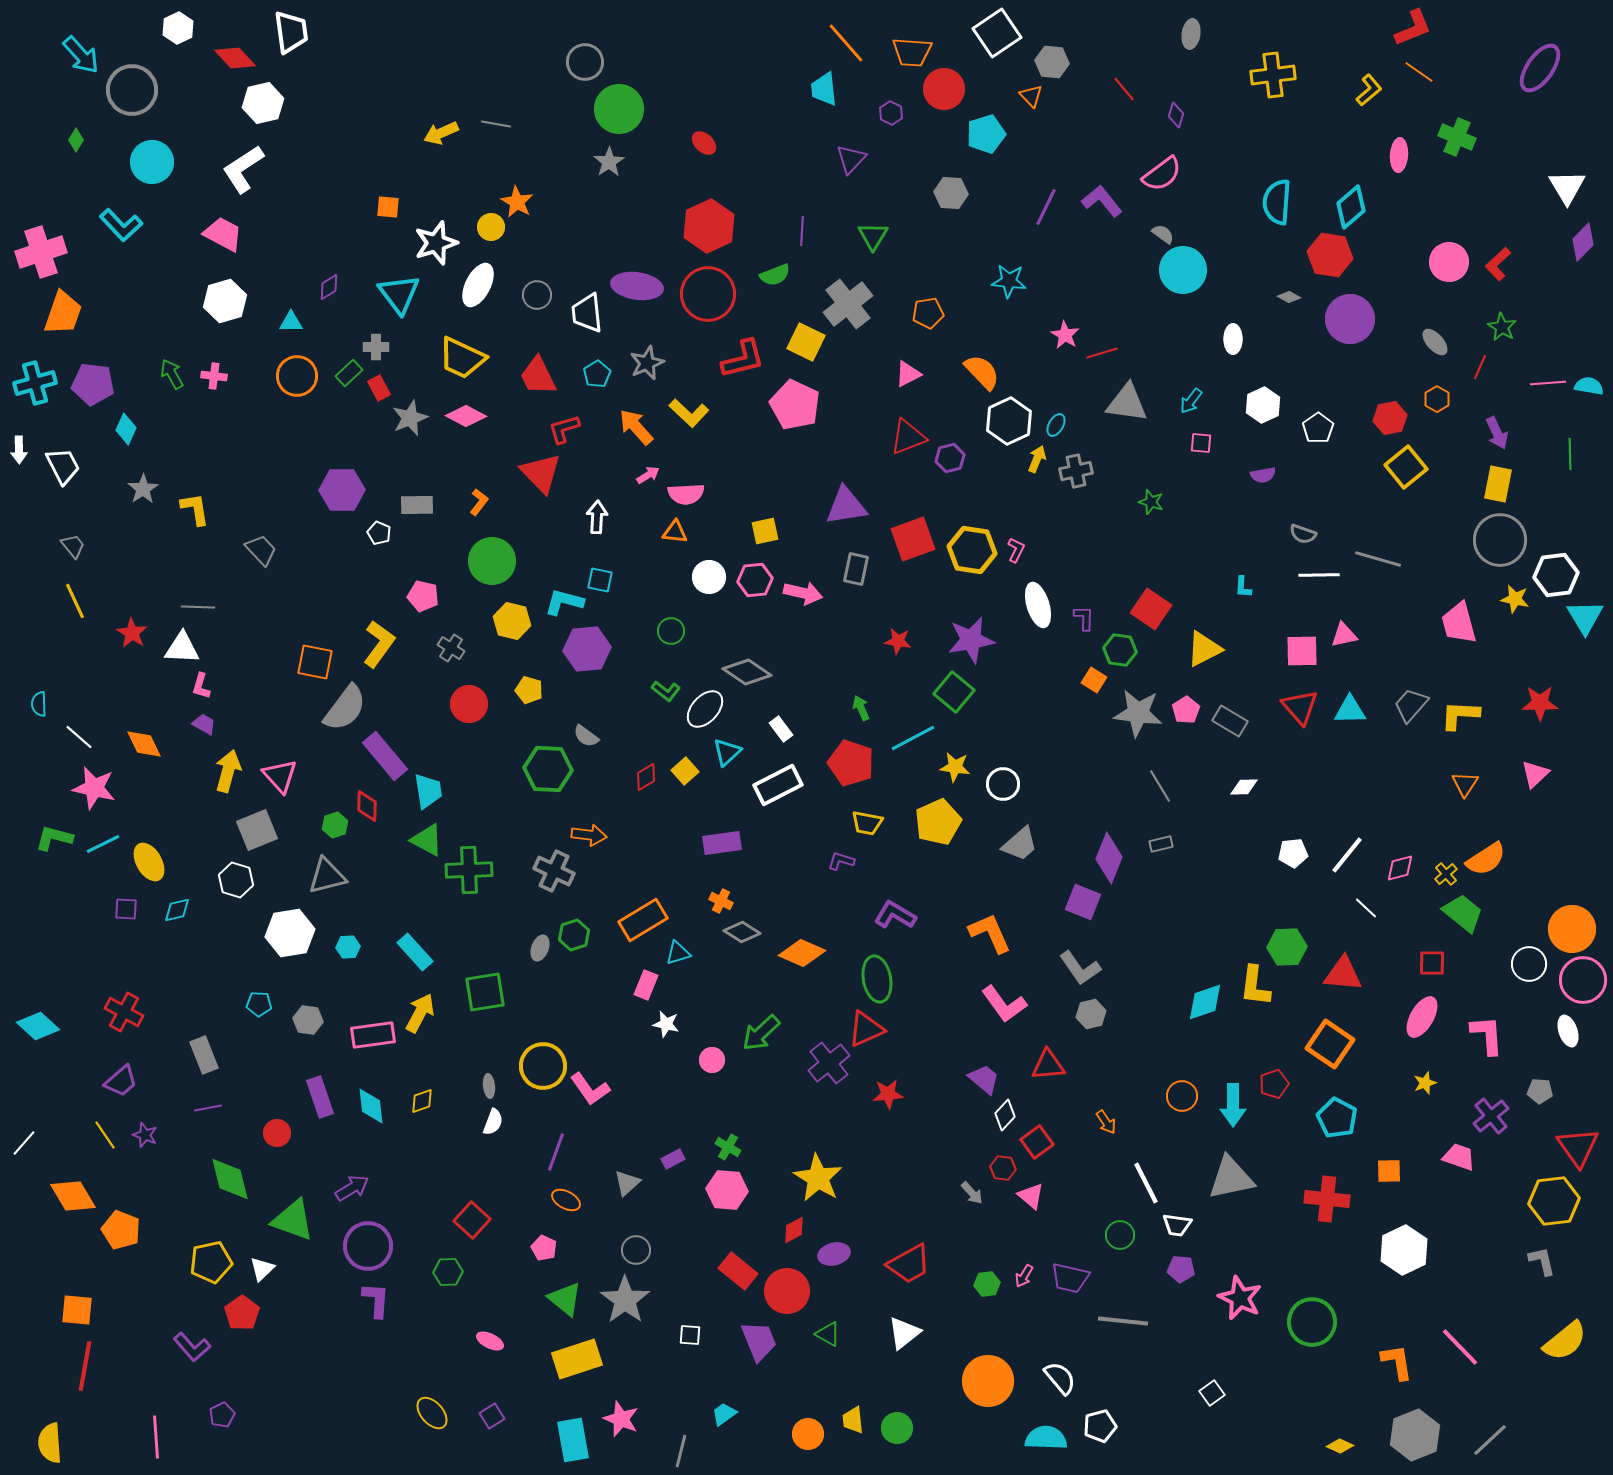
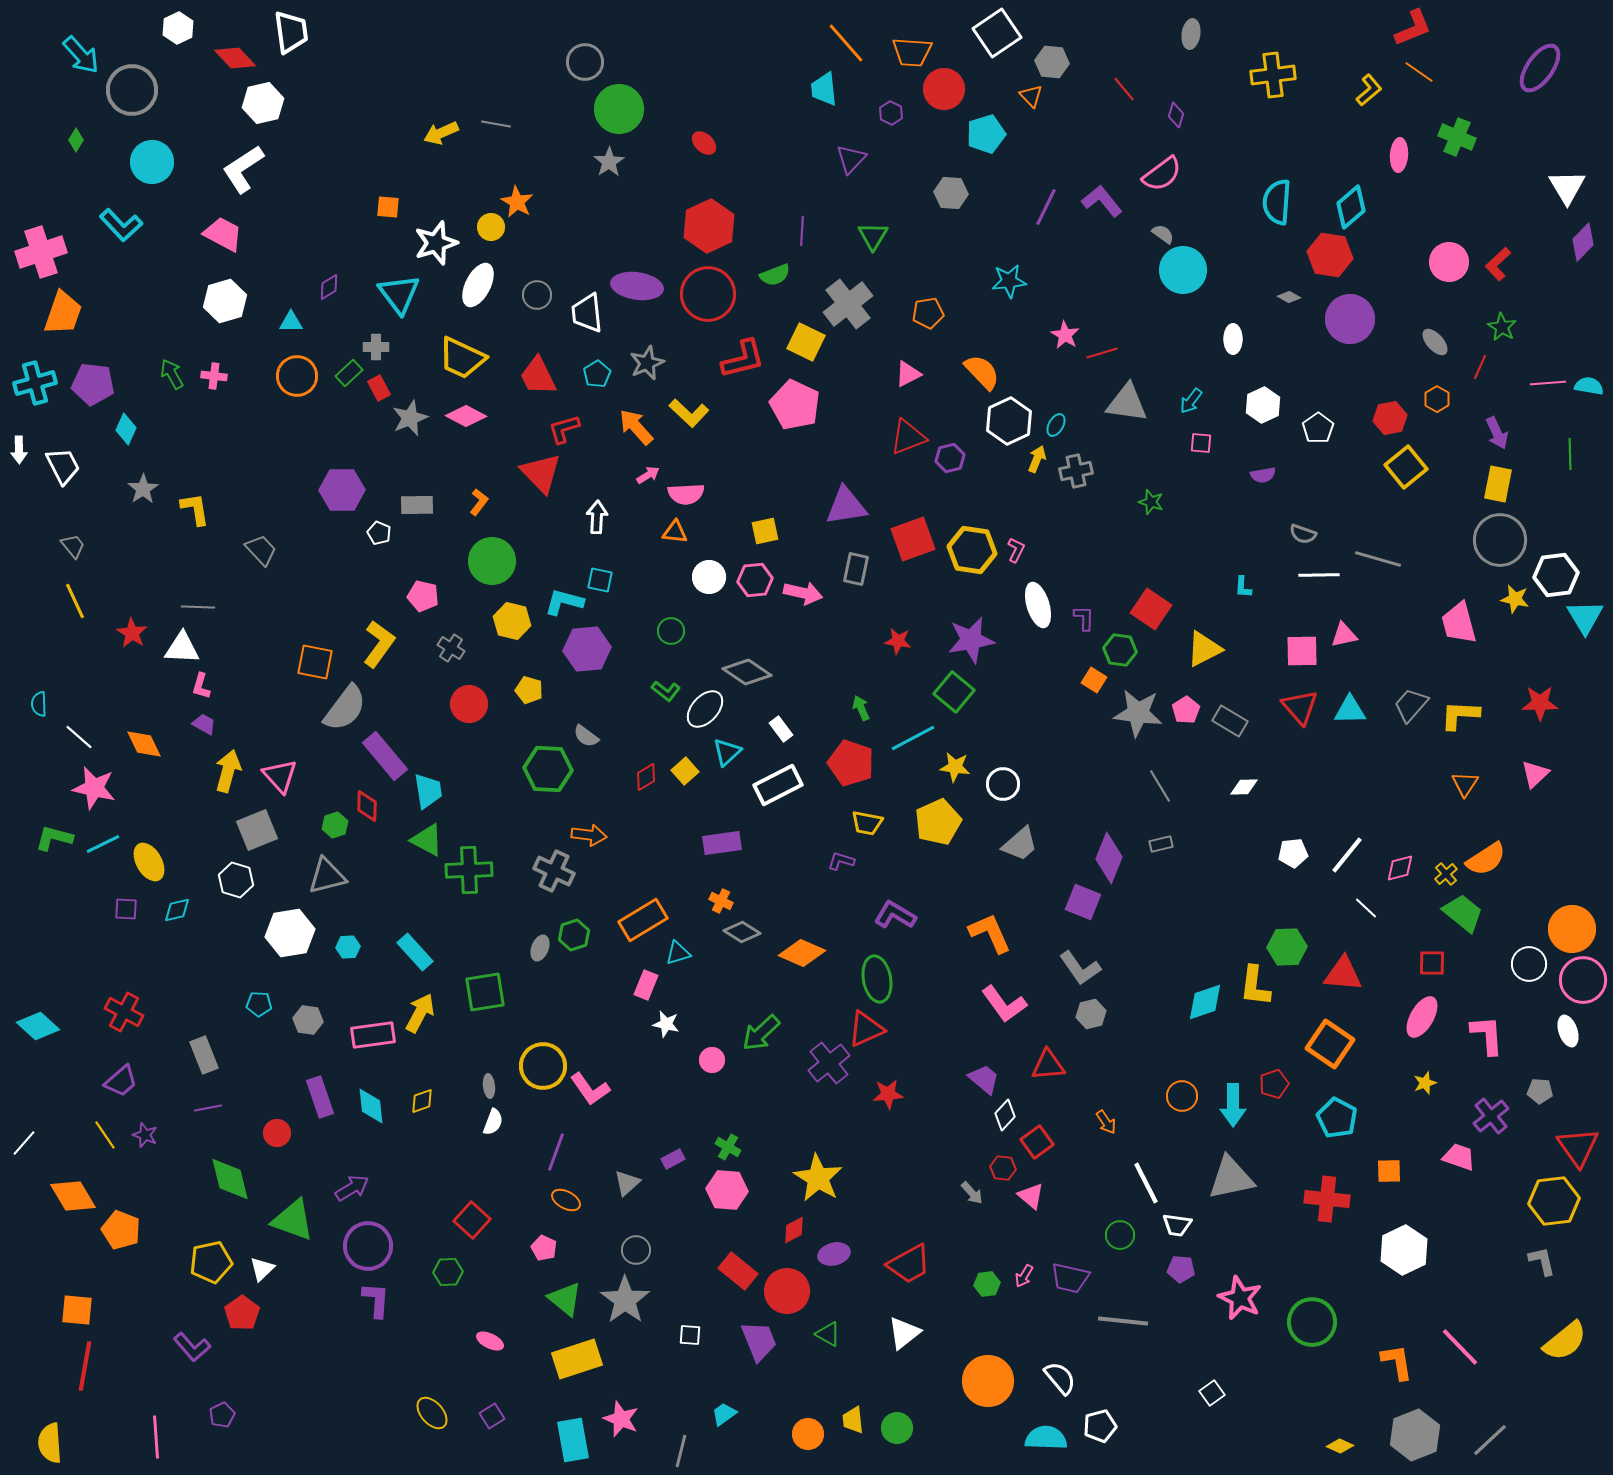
cyan star at (1009, 281): rotated 12 degrees counterclockwise
